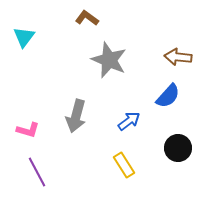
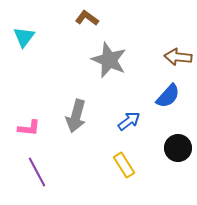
pink L-shape: moved 1 px right, 2 px up; rotated 10 degrees counterclockwise
